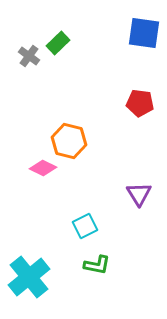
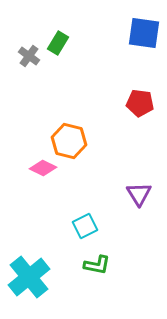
green rectangle: rotated 15 degrees counterclockwise
